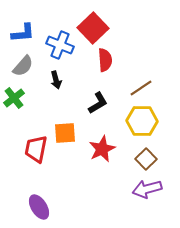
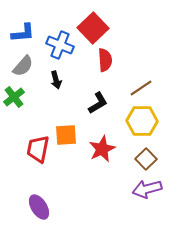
green cross: moved 1 px up
orange square: moved 1 px right, 2 px down
red trapezoid: moved 2 px right
